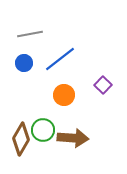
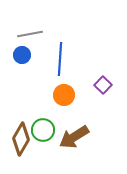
blue line: rotated 48 degrees counterclockwise
blue circle: moved 2 px left, 8 px up
brown arrow: moved 1 px right, 1 px up; rotated 144 degrees clockwise
